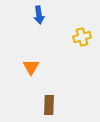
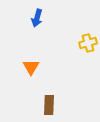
blue arrow: moved 2 px left, 3 px down; rotated 24 degrees clockwise
yellow cross: moved 6 px right, 6 px down
